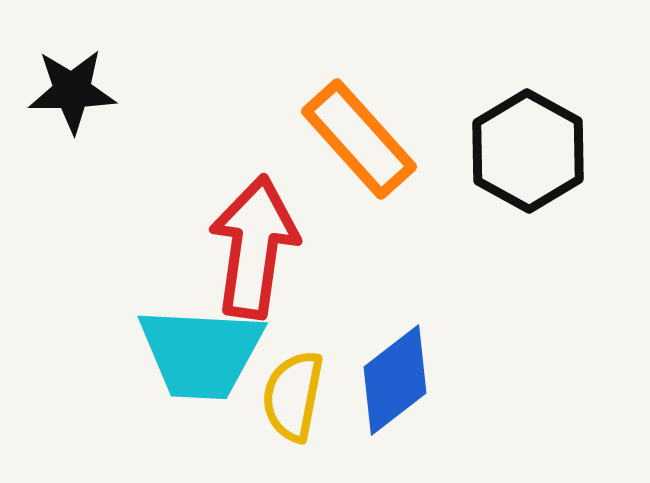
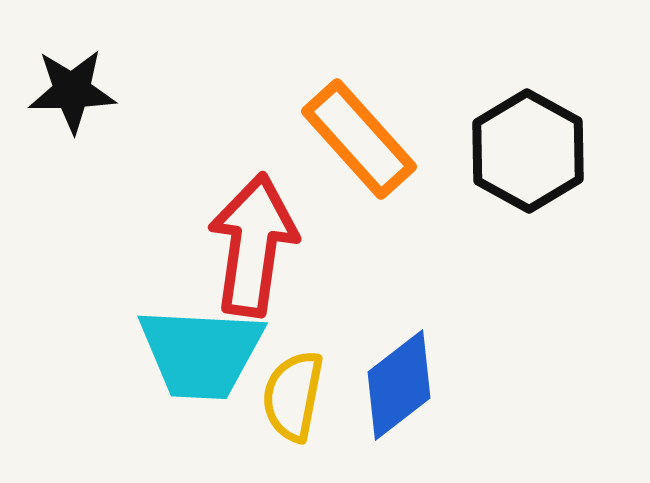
red arrow: moved 1 px left, 2 px up
blue diamond: moved 4 px right, 5 px down
